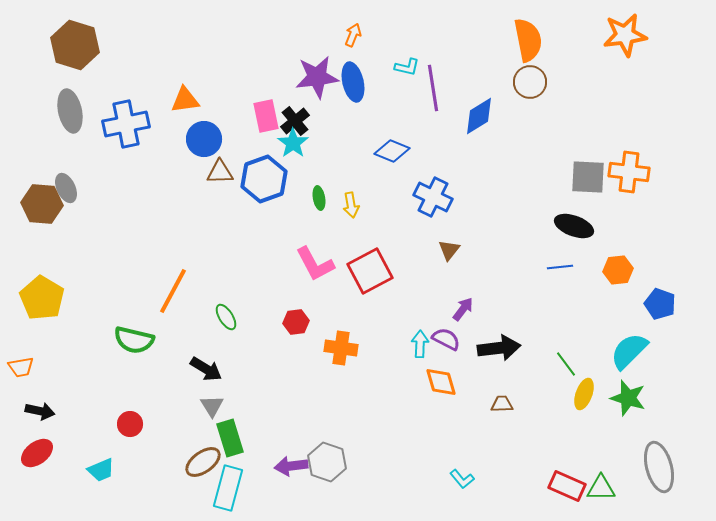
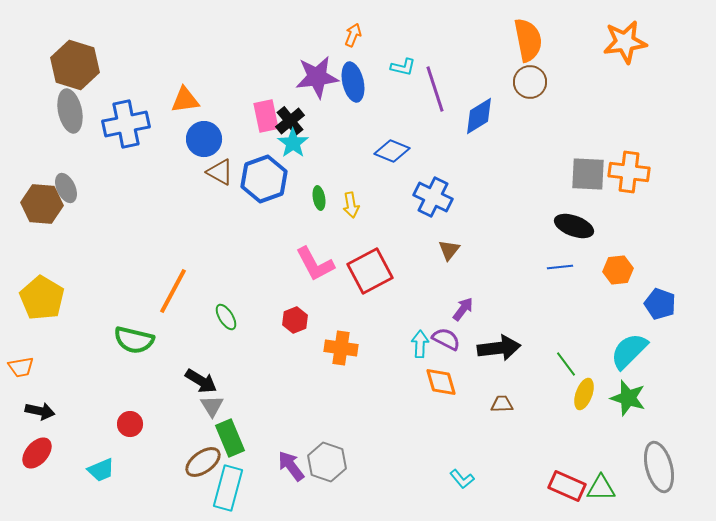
orange star at (625, 35): moved 7 px down
brown hexagon at (75, 45): moved 20 px down
cyan L-shape at (407, 67): moved 4 px left
purple line at (433, 88): moved 2 px right, 1 px down; rotated 9 degrees counterclockwise
black cross at (295, 121): moved 5 px left
brown triangle at (220, 172): rotated 32 degrees clockwise
gray square at (588, 177): moved 3 px up
red hexagon at (296, 322): moved 1 px left, 2 px up; rotated 15 degrees counterclockwise
black arrow at (206, 369): moved 5 px left, 12 px down
green rectangle at (230, 438): rotated 6 degrees counterclockwise
red ellipse at (37, 453): rotated 12 degrees counterclockwise
purple arrow at (291, 466): rotated 60 degrees clockwise
